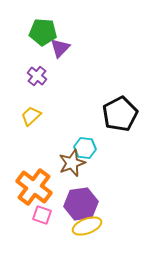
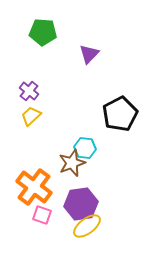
purple triangle: moved 29 px right, 6 px down
purple cross: moved 8 px left, 15 px down
yellow ellipse: rotated 16 degrees counterclockwise
